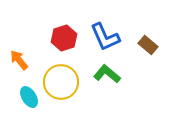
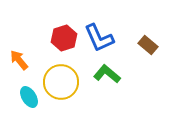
blue L-shape: moved 6 px left, 1 px down
